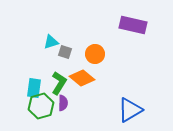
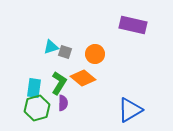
cyan triangle: moved 5 px down
orange diamond: moved 1 px right
green hexagon: moved 4 px left, 2 px down
